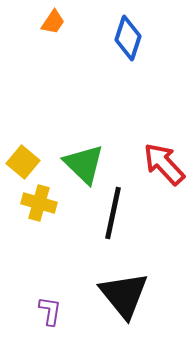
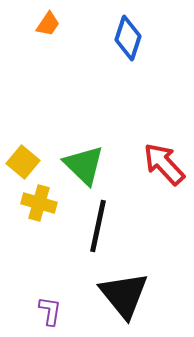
orange trapezoid: moved 5 px left, 2 px down
green triangle: moved 1 px down
black line: moved 15 px left, 13 px down
